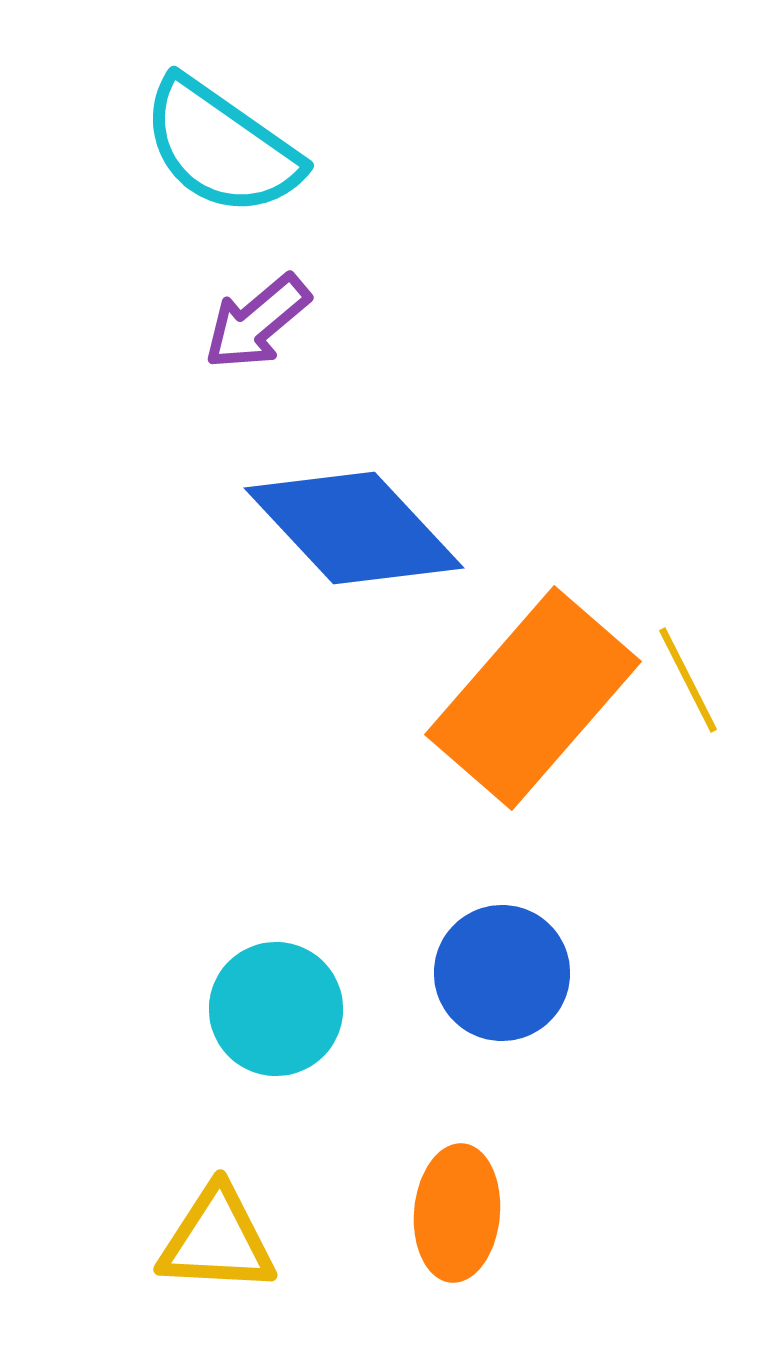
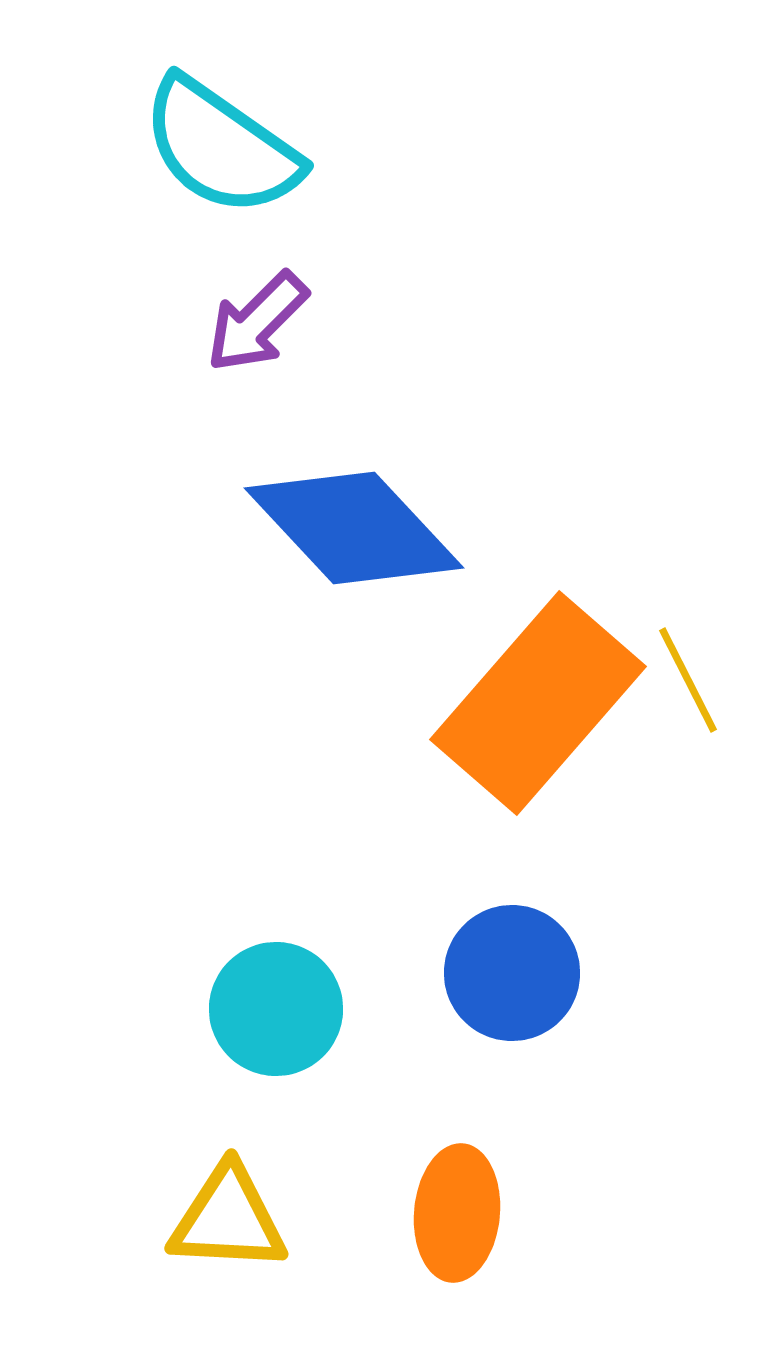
purple arrow: rotated 5 degrees counterclockwise
orange rectangle: moved 5 px right, 5 px down
blue circle: moved 10 px right
yellow triangle: moved 11 px right, 21 px up
